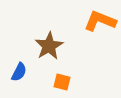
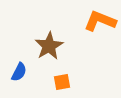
orange square: rotated 24 degrees counterclockwise
